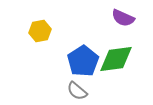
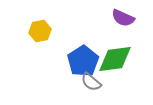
green diamond: moved 1 px left
gray semicircle: moved 14 px right, 9 px up
